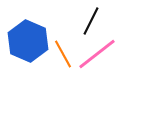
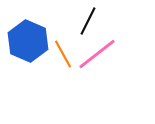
black line: moved 3 px left
